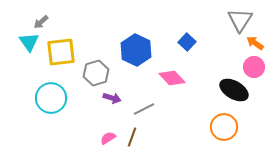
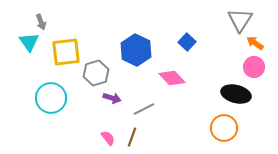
gray arrow: rotated 70 degrees counterclockwise
yellow square: moved 5 px right
black ellipse: moved 2 px right, 4 px down; rotated 16 degrees counterclockwise
orange circle: moved 1 px down
pink semicircle: rotated 84 degrees clockwise
